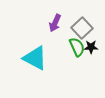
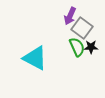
purple arrow: moved 15 px right, 7 px up
gray square: rotated 10 degrees counterclockwise
